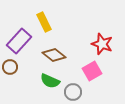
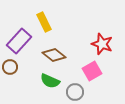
gray circle: moved 2 px right
